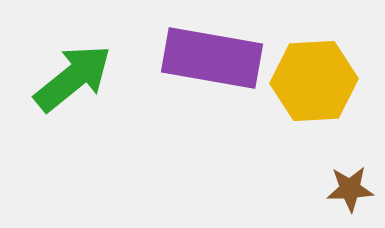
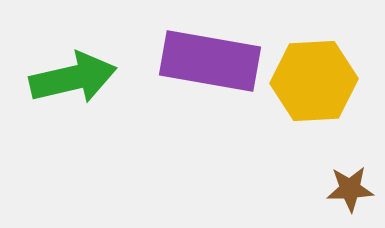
purple rectangle: moved 2 px left, 3 px down
green arrow: rotated 26 degrees clockwise
